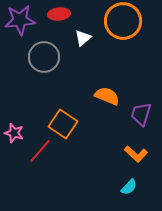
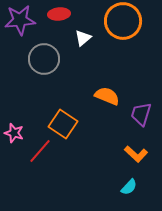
gray circle: moved 2 px down
